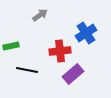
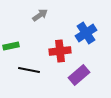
black line: moved 2 px right
purple rectangle: moved 6 px right, 1 px down
